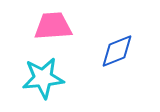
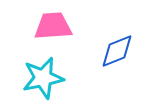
cyan star: rotated 6 degrees counterclockwise
